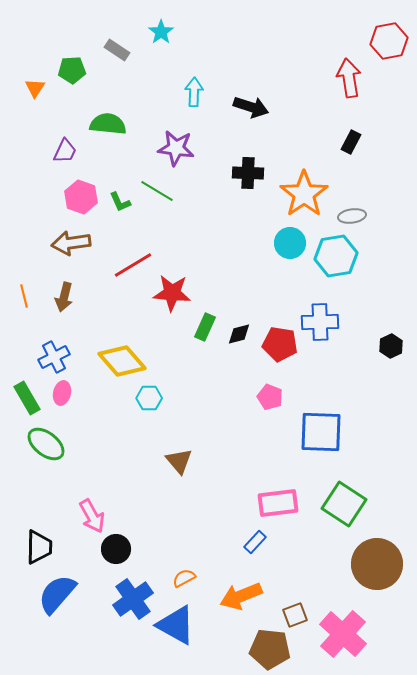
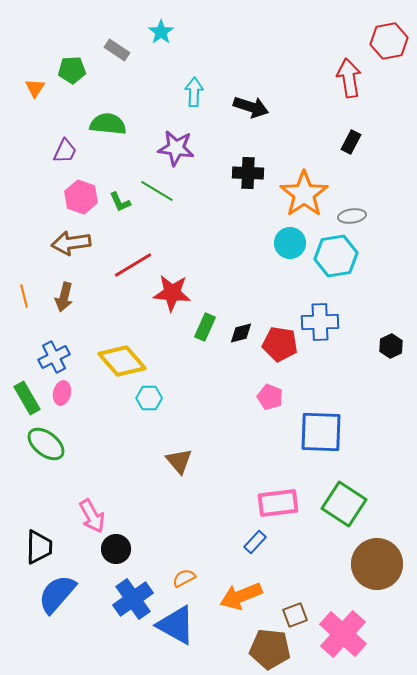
black diamond at (239, 334): moved 2 px right, 1 px up
